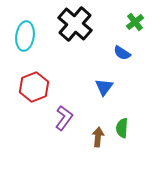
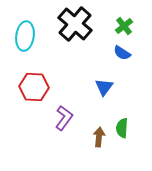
green cross: moved 11 px left, 4 px down
red hexagon: rotated 24 degrees clockwise
brown arrow: moved 1 px right
